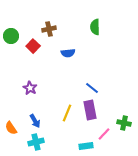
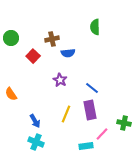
brown cross: moved 3 px right, 10 px down
green circle: moved 2 px down
red square: moved 10 px down
purple star: moved 30 px right, 8 px up
yellow line: moved 1 px left, 1 px down
orange semicircle: moved 34 px up
pink line: moved 2 px left
cyan cross: rotated 35 degrees clockwise
